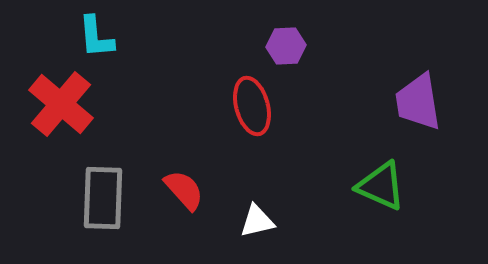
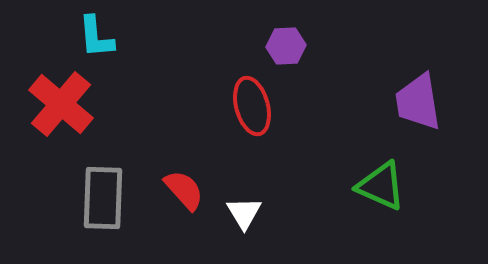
white triangle: moved 13 px left, 8 px up; rotated 48 degrees counterclockwise
